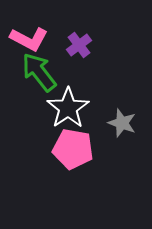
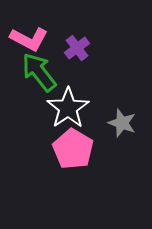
purple cross: moved 2 px left, 3 px down
pink pentagon: rotated 21 degrees clockwise
